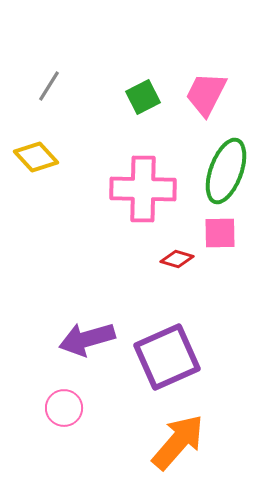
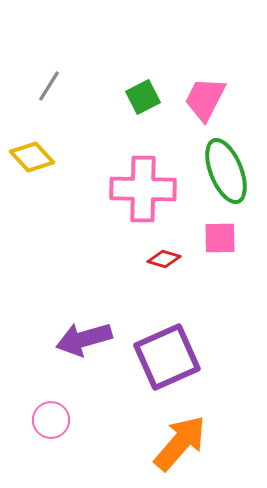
pink trapezoid: moved 1 px left, 5 px down
yellow diamond: moved 4 px left
green ellipse: rotated 42 degrees counterclockwise
pink square: moved 5 px down
red diamond: moved 13 px left
purple arrow: moved 3 px left
pink circle: moved 13 px left, 12 px down
orange arrow: moved 2 px right, 1 px down
